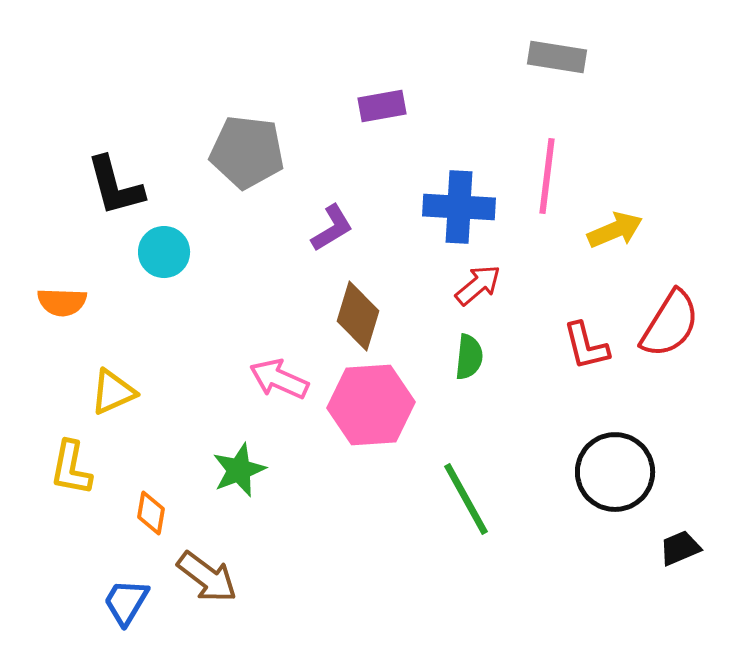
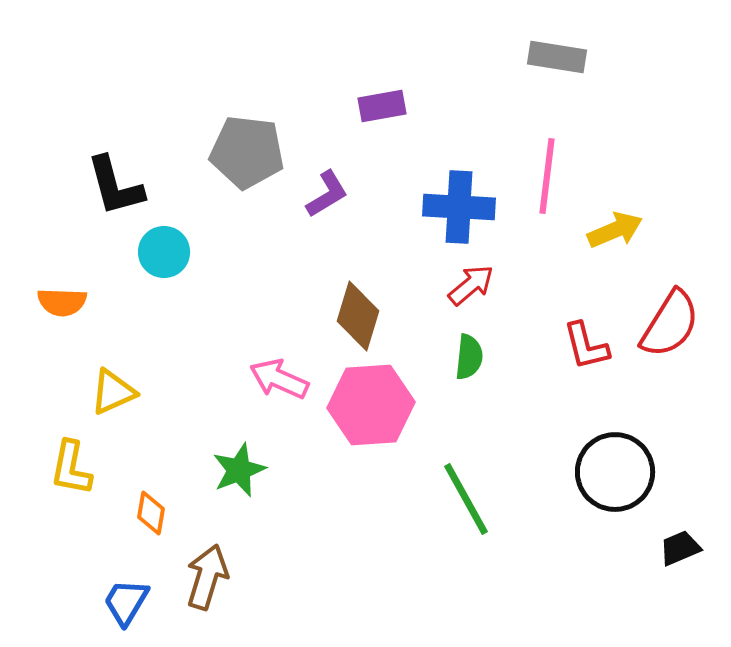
purple L-shape: moved 5 px left, 34 px up
red arrow: moved 7 px left
brown arrow: rotated 110 degrees counterclockwise
